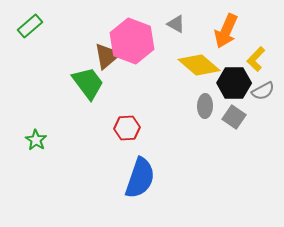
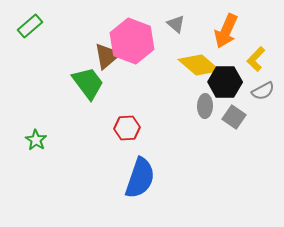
gray triangle: rotated 12 degrees clockwise
black hexagon: moved 9 px left, 1 px up
